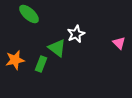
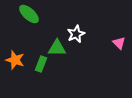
green triangle: rotated 36 degrees counterclockwise
orange star: rotated 30 degrees clockwise
